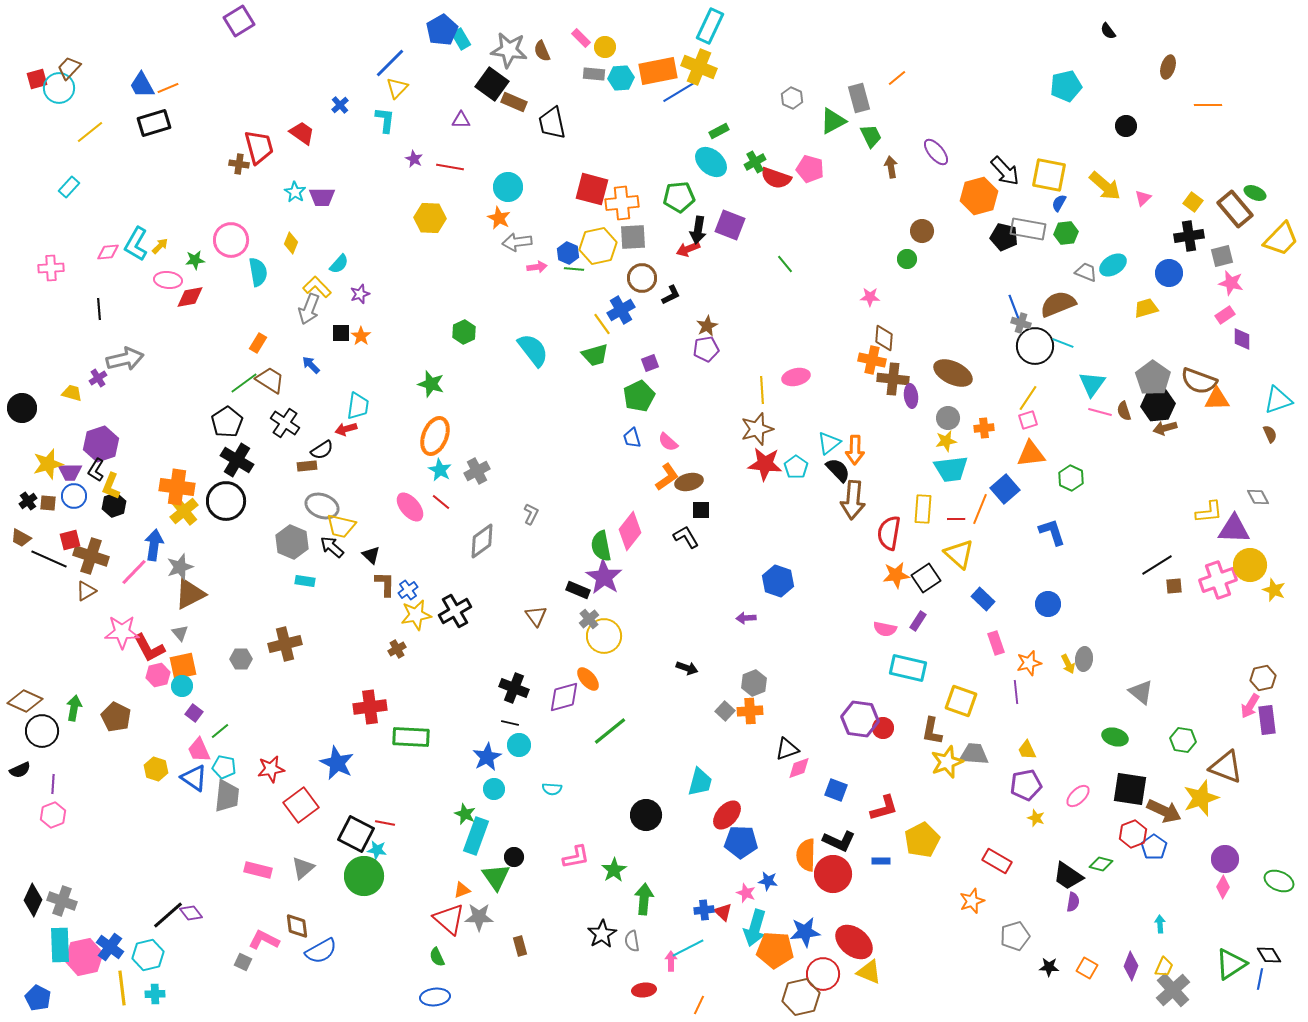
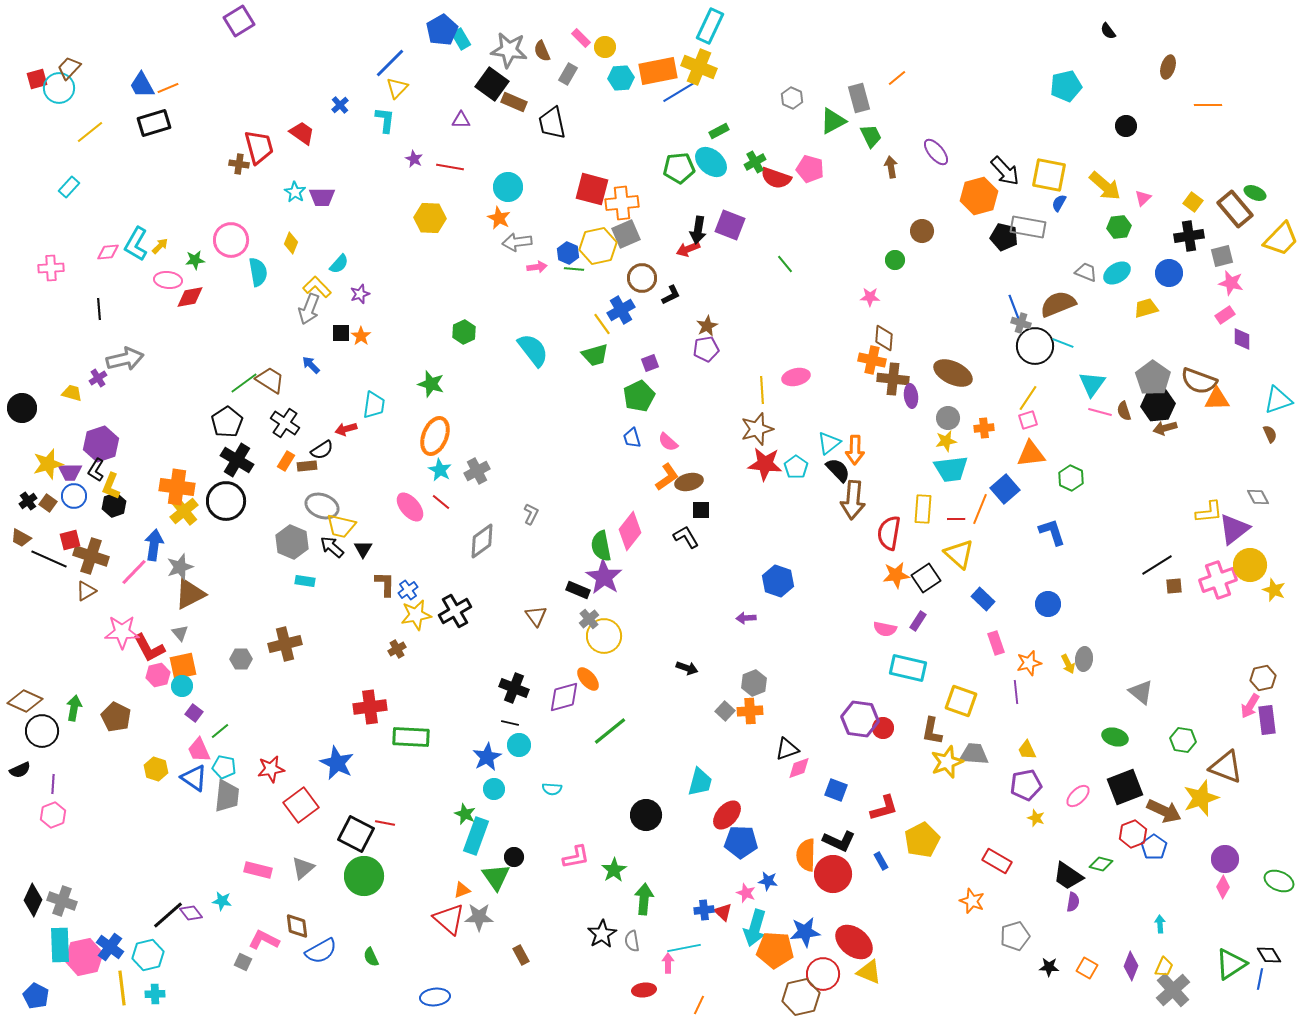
gray rectangle at (594, 74): moved 26 px left; rotated 65 degrees counterclockwise
green pentagon at (679, 197): moved 29 px up
gray rectangle at (1028, 229): moved 2 px up
green hexagon at (1066, 233): moved 53 px right, 6 px up
gray square at (633, 237): moved 7 px left, 3 px up; rotated 20 degrees counterclockwise
green circle at (907, 259): moved 12 px left, 1 px down
cyan ellipse at (1113, 265): moved 4 px right, 8 px down
orange rectangle at (258, 343): moved 28 px right, 118 px down
cyan trapezoid at (358, 406): moved 16 px right, 1 px up
brown square at (48, 503): rotated 30 degrees clockwise
purple triangle at (1234, 529): rotated 40 degrees counterclockwise
black triangle at (371, 555): moved 8 px left, 6 px up; rotated 18 degrees clockwise
black square at (1130, 789): moved 5 px left, 2 px up; rotated 30 degrees counterclockwise
cyan star at (377, 850): moved 155 px left, 51 px down
blue rectangle at (881, 861): rotated 60 degrees clockwise
orange star at (972, 901): rotated 30 degrees counterclockwise
brown rectangle at (520, 946): moved 1 px right, 9 px down; rotated 12 degrees counterclockwise
cyan line at (688, 948): moved 4 px left; rotated 16 degrees clockwise
green semicircle at (437, 957): moved 66 px left
pink arrow at (671, 961): moved 3 px left, 2 px down
blue pentagon at (38, 998): moved 2 px left, 2 px up
